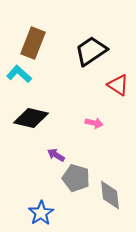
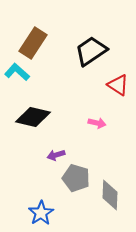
brown rectangle: rotated 12 degrees clockwise
cyan L-shape: moved 2 px left, 2 px up
black diamond: moved 2 px right, 1 px up
pink arrow: moved 3 px right
purple arrow: rotated 48 degrees counterclockwise
gray diamond: rotated 8 degrees clockwise
